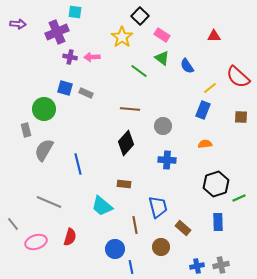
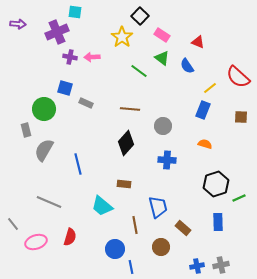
red triangle at (214, 36): moved 16 px left, 6 px down; rotated 24 degrees clockwise
gray rectangle at (86, 93): moved 10 px down
orange semicircle at (205, 144): rotated 24 degrees clockwise
